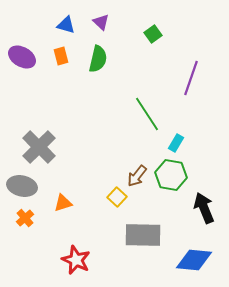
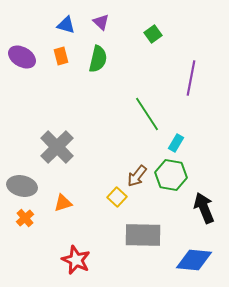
purple line: rotated 8 degrees counterclockwise
gray cross: moved 18 px right
